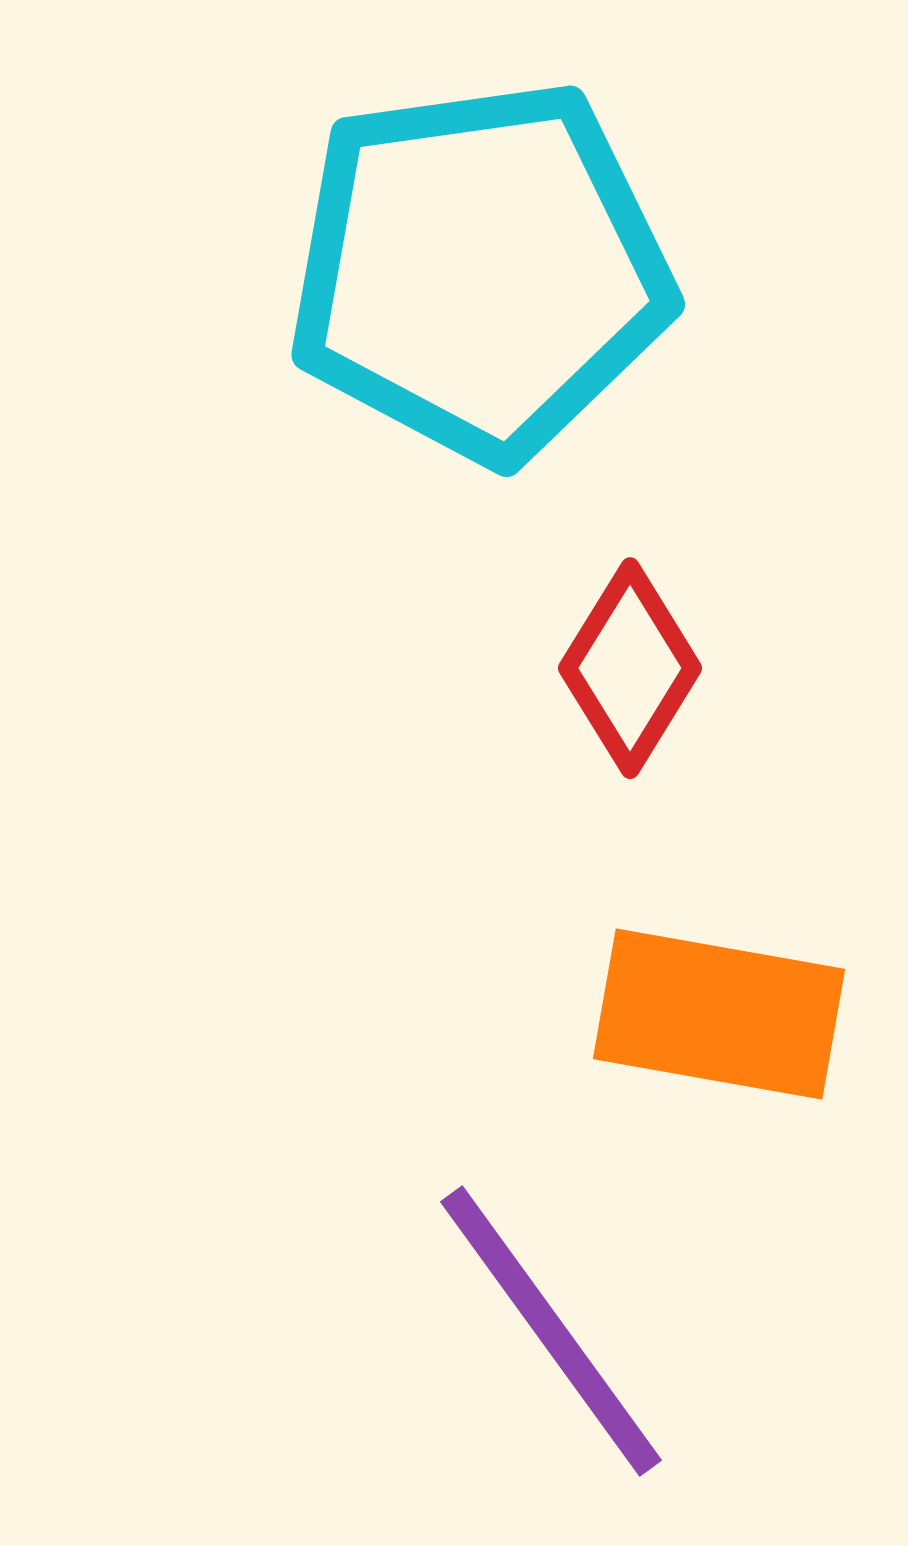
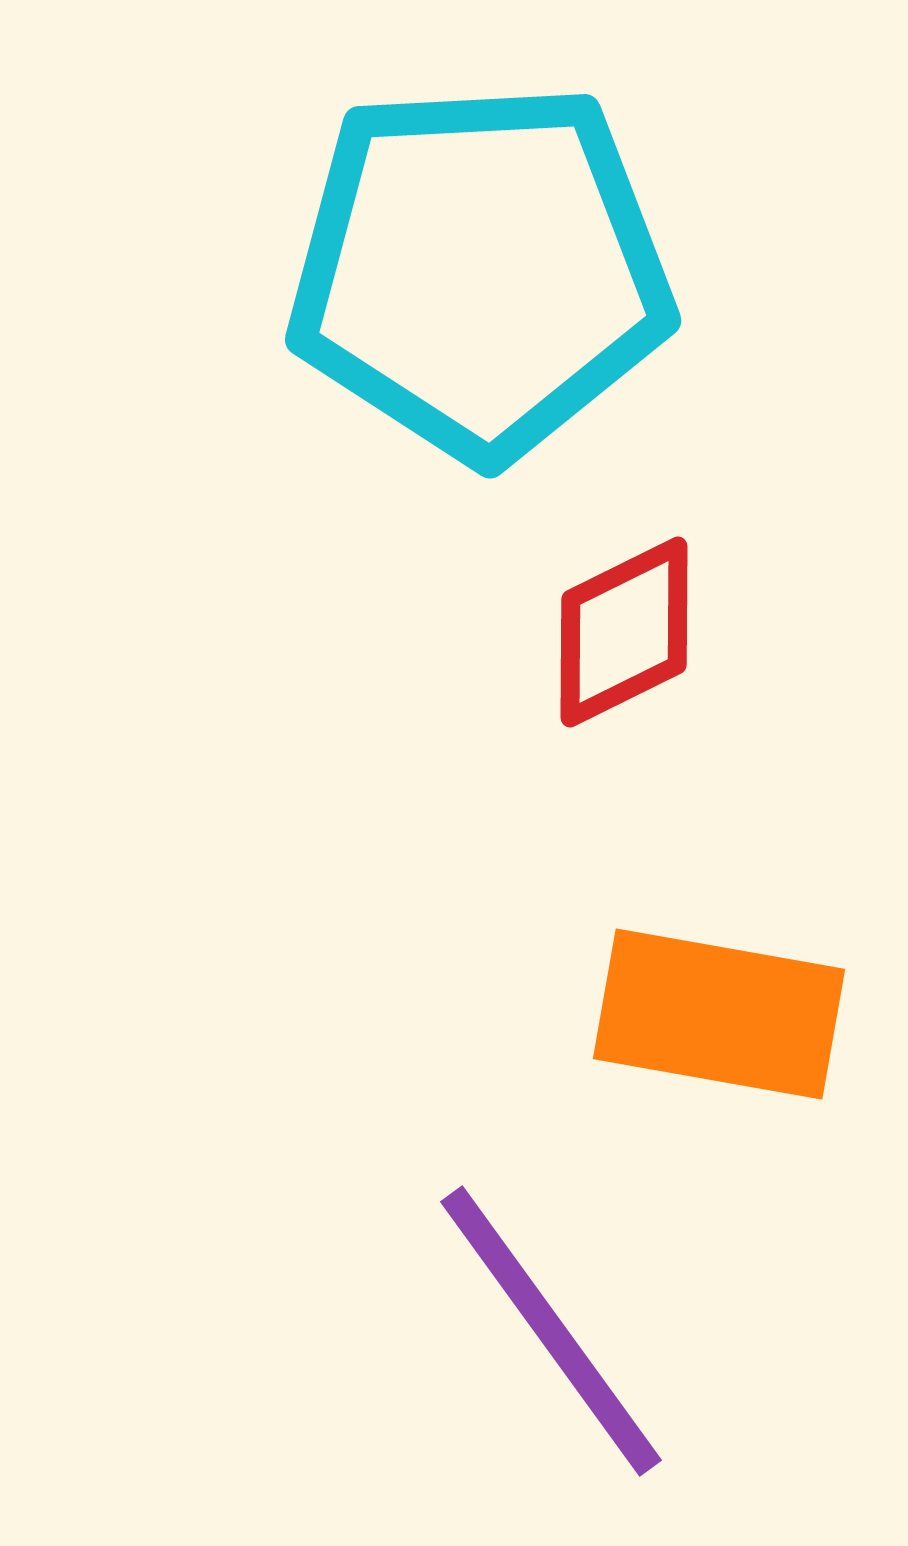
cyan pentagon: rotated 5 degrees clockwise
red diamond: moved 6 px left, 36 px up; rotated 32 degrees clockwise
